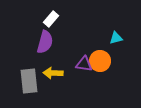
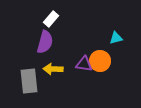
yellow arrow: moved 4 px up
